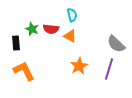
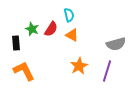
cyan semicircle: moved 3 px left
red semicircle: rotated 63 degrees counterclockwise
orange triangle: moved 2 px right, 1 px up
gray semicircle: rotated 60 degrees counterclockwise
purple line: moved 2 px left, 2 px down
